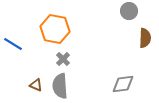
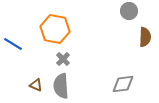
brown semicircle: moved 1 px up
gray semicircle: moved 1 px right
